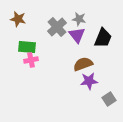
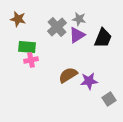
purple triangle: rotated 36 degrees clockwise
brown semicircle: moved 15 px left, 11 px down; rotated 12 degrees counterclockwise
